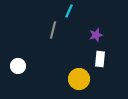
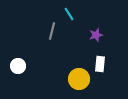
cyan line: moved 3 px down; rotated 56 degrees counterclockwise
gray line: moved 1 px left, 1 px down
white rectangle: moved 5 px down
